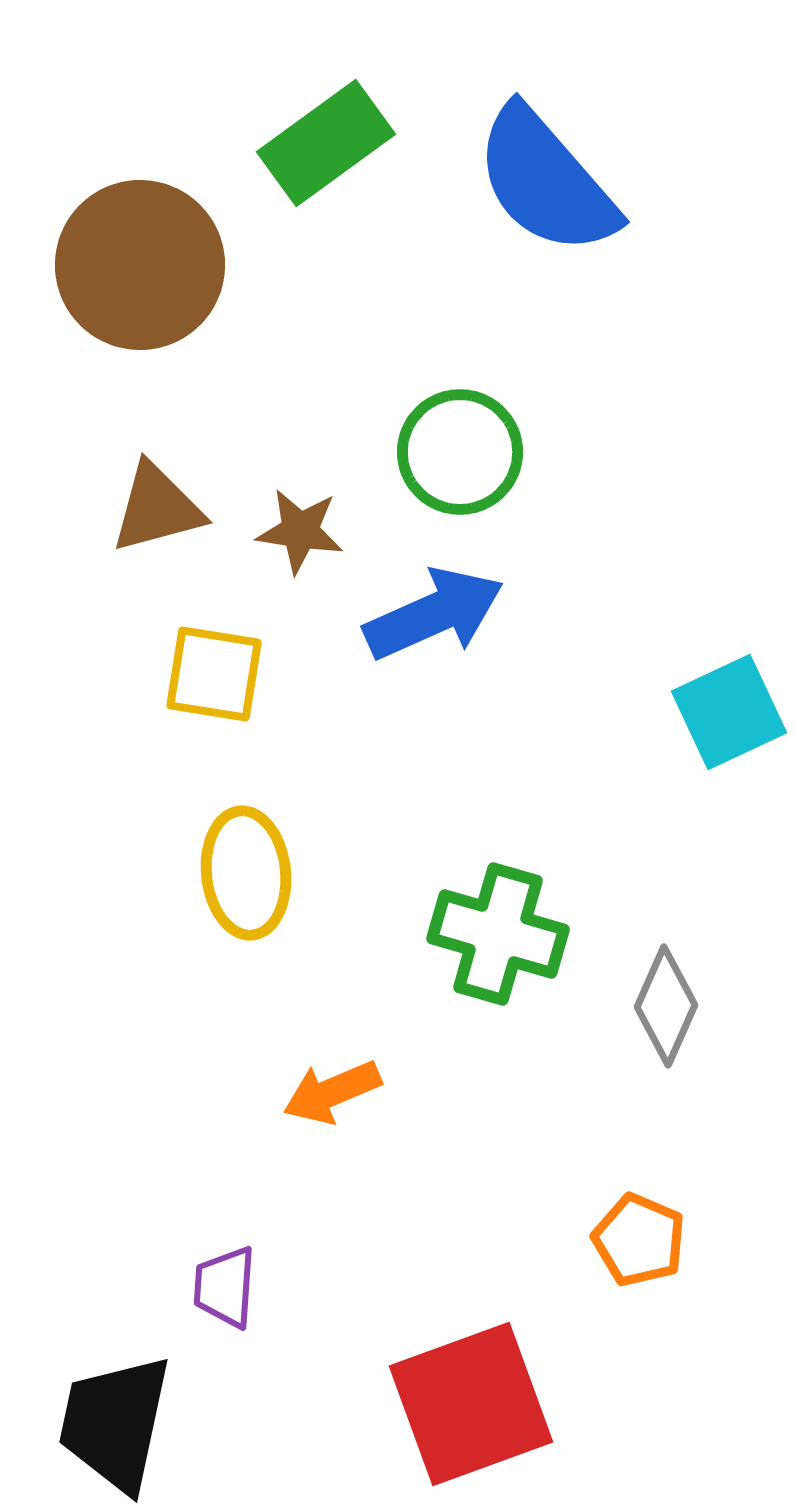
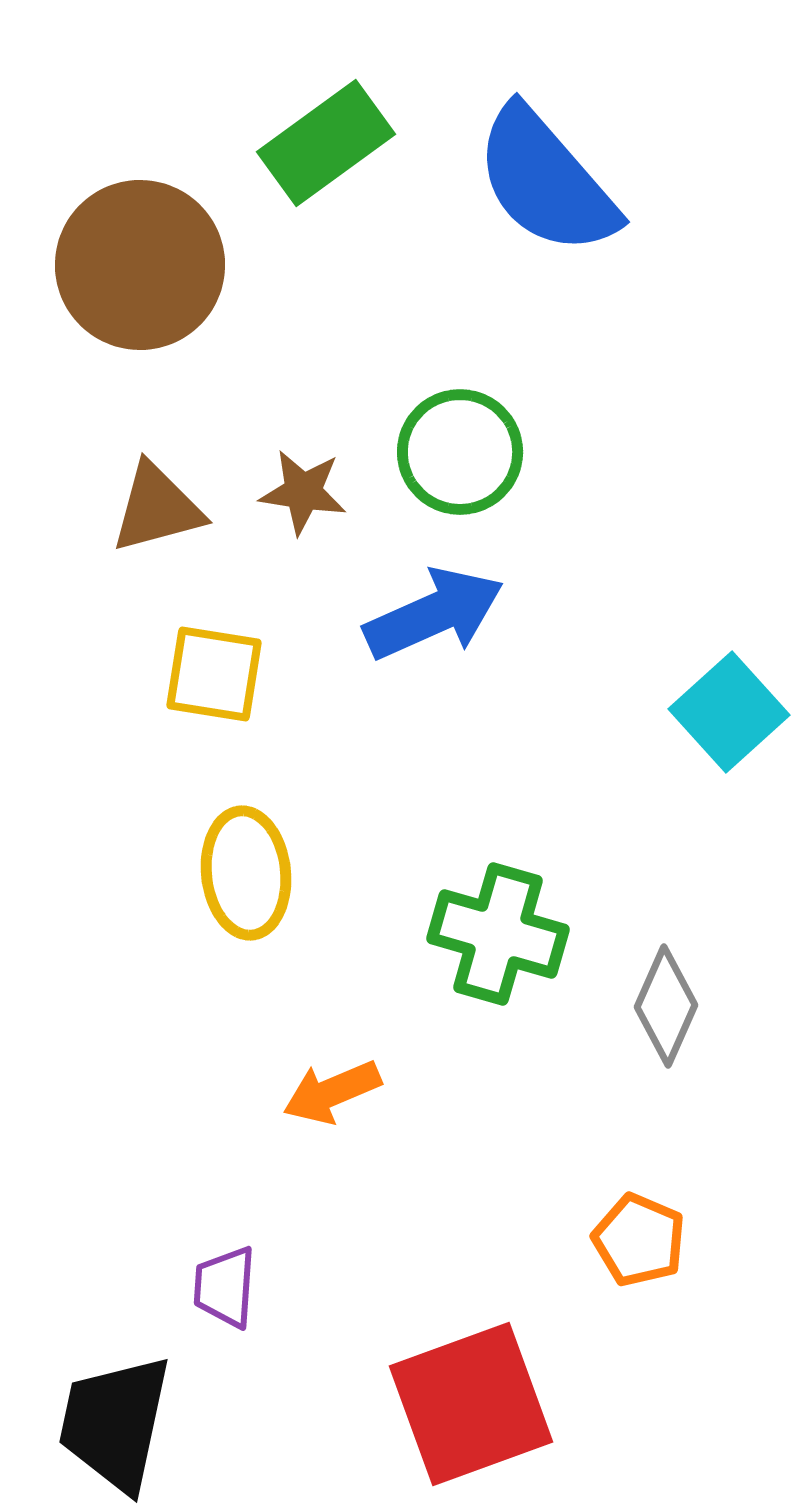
brown star: moved 3 px right, 39 px up
cyan square: rotated 17 degrees counterclockwise
